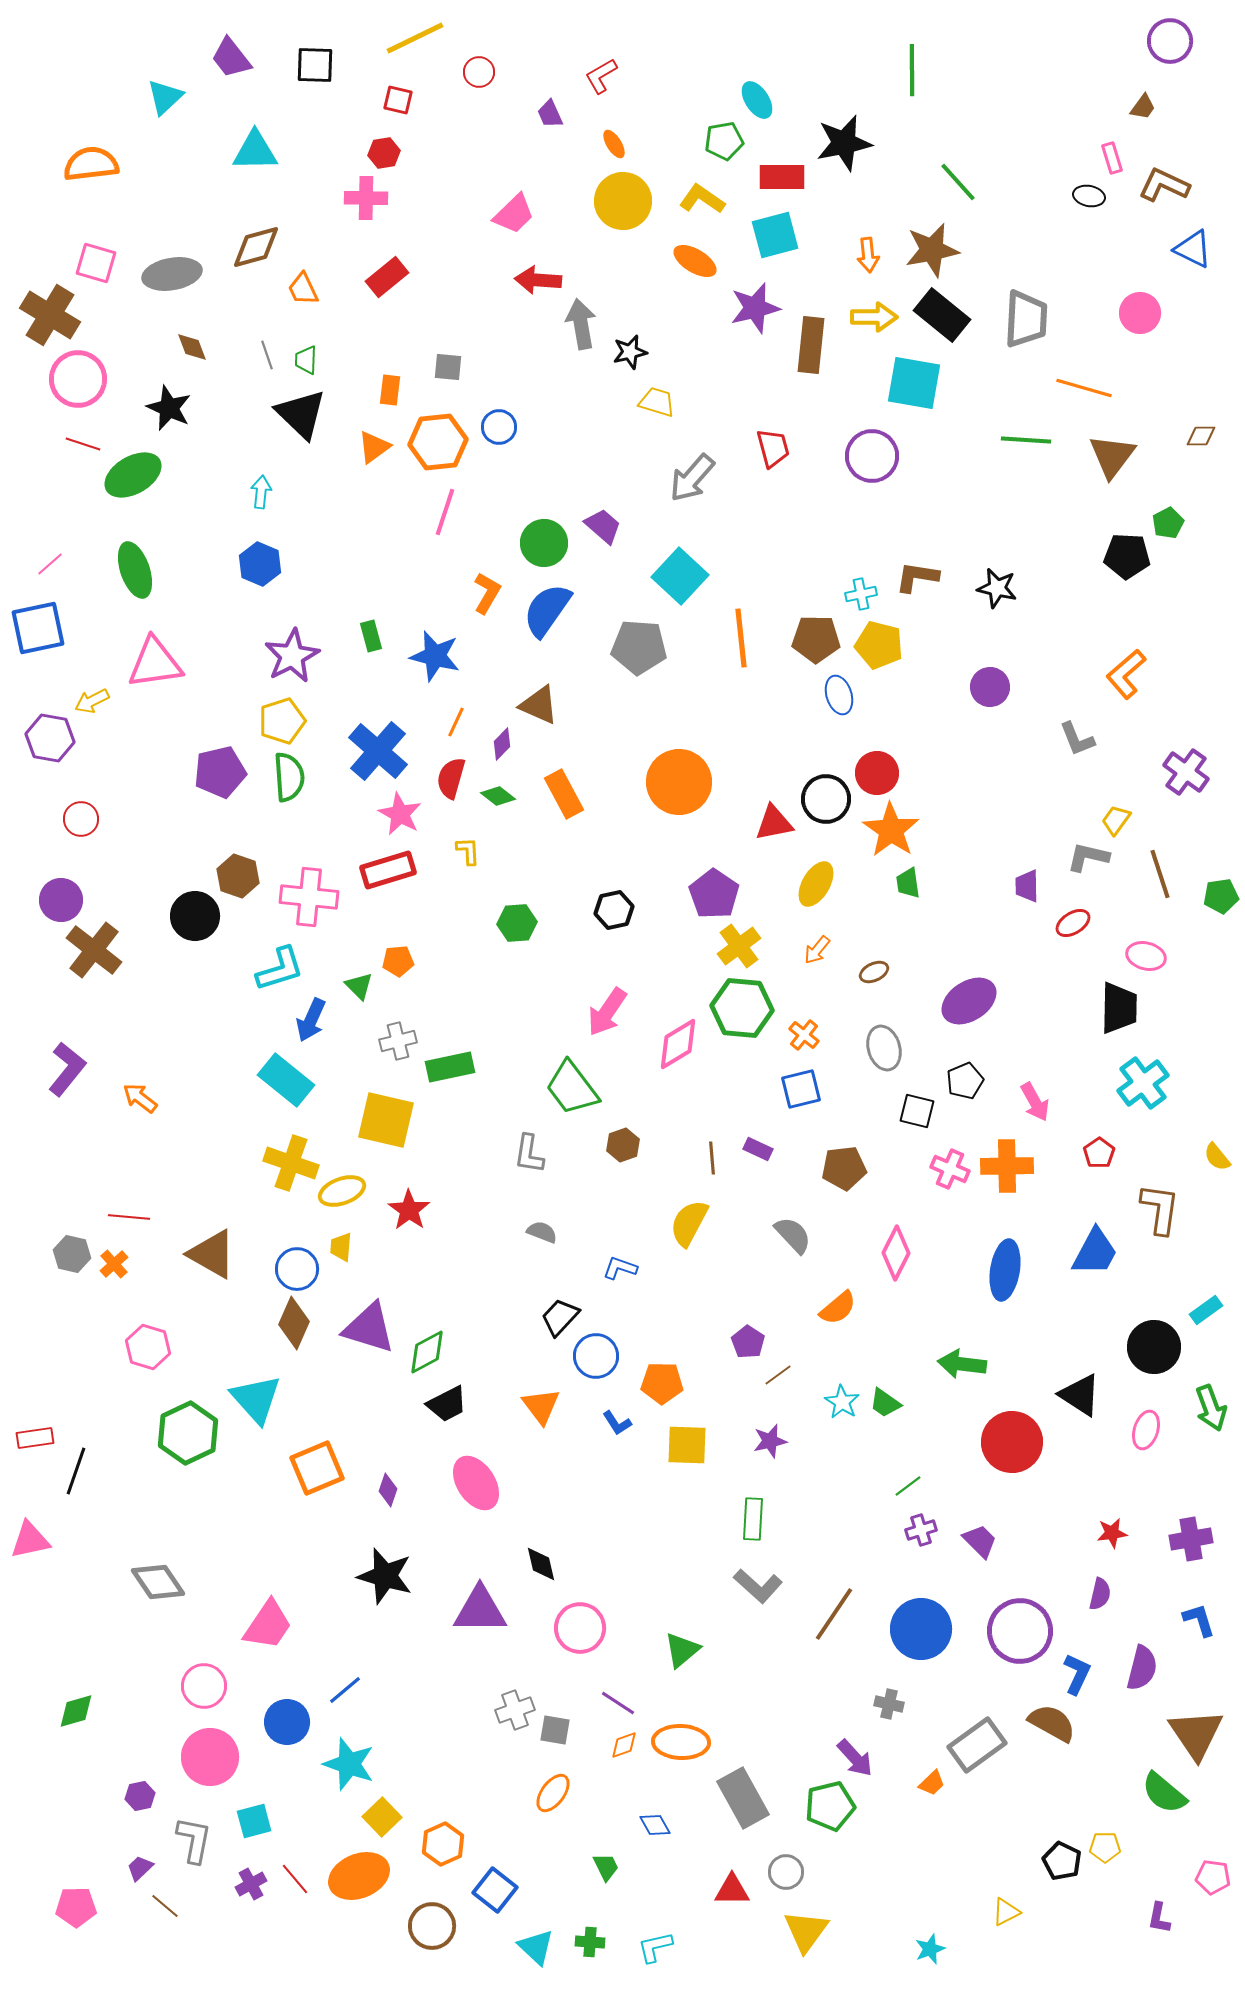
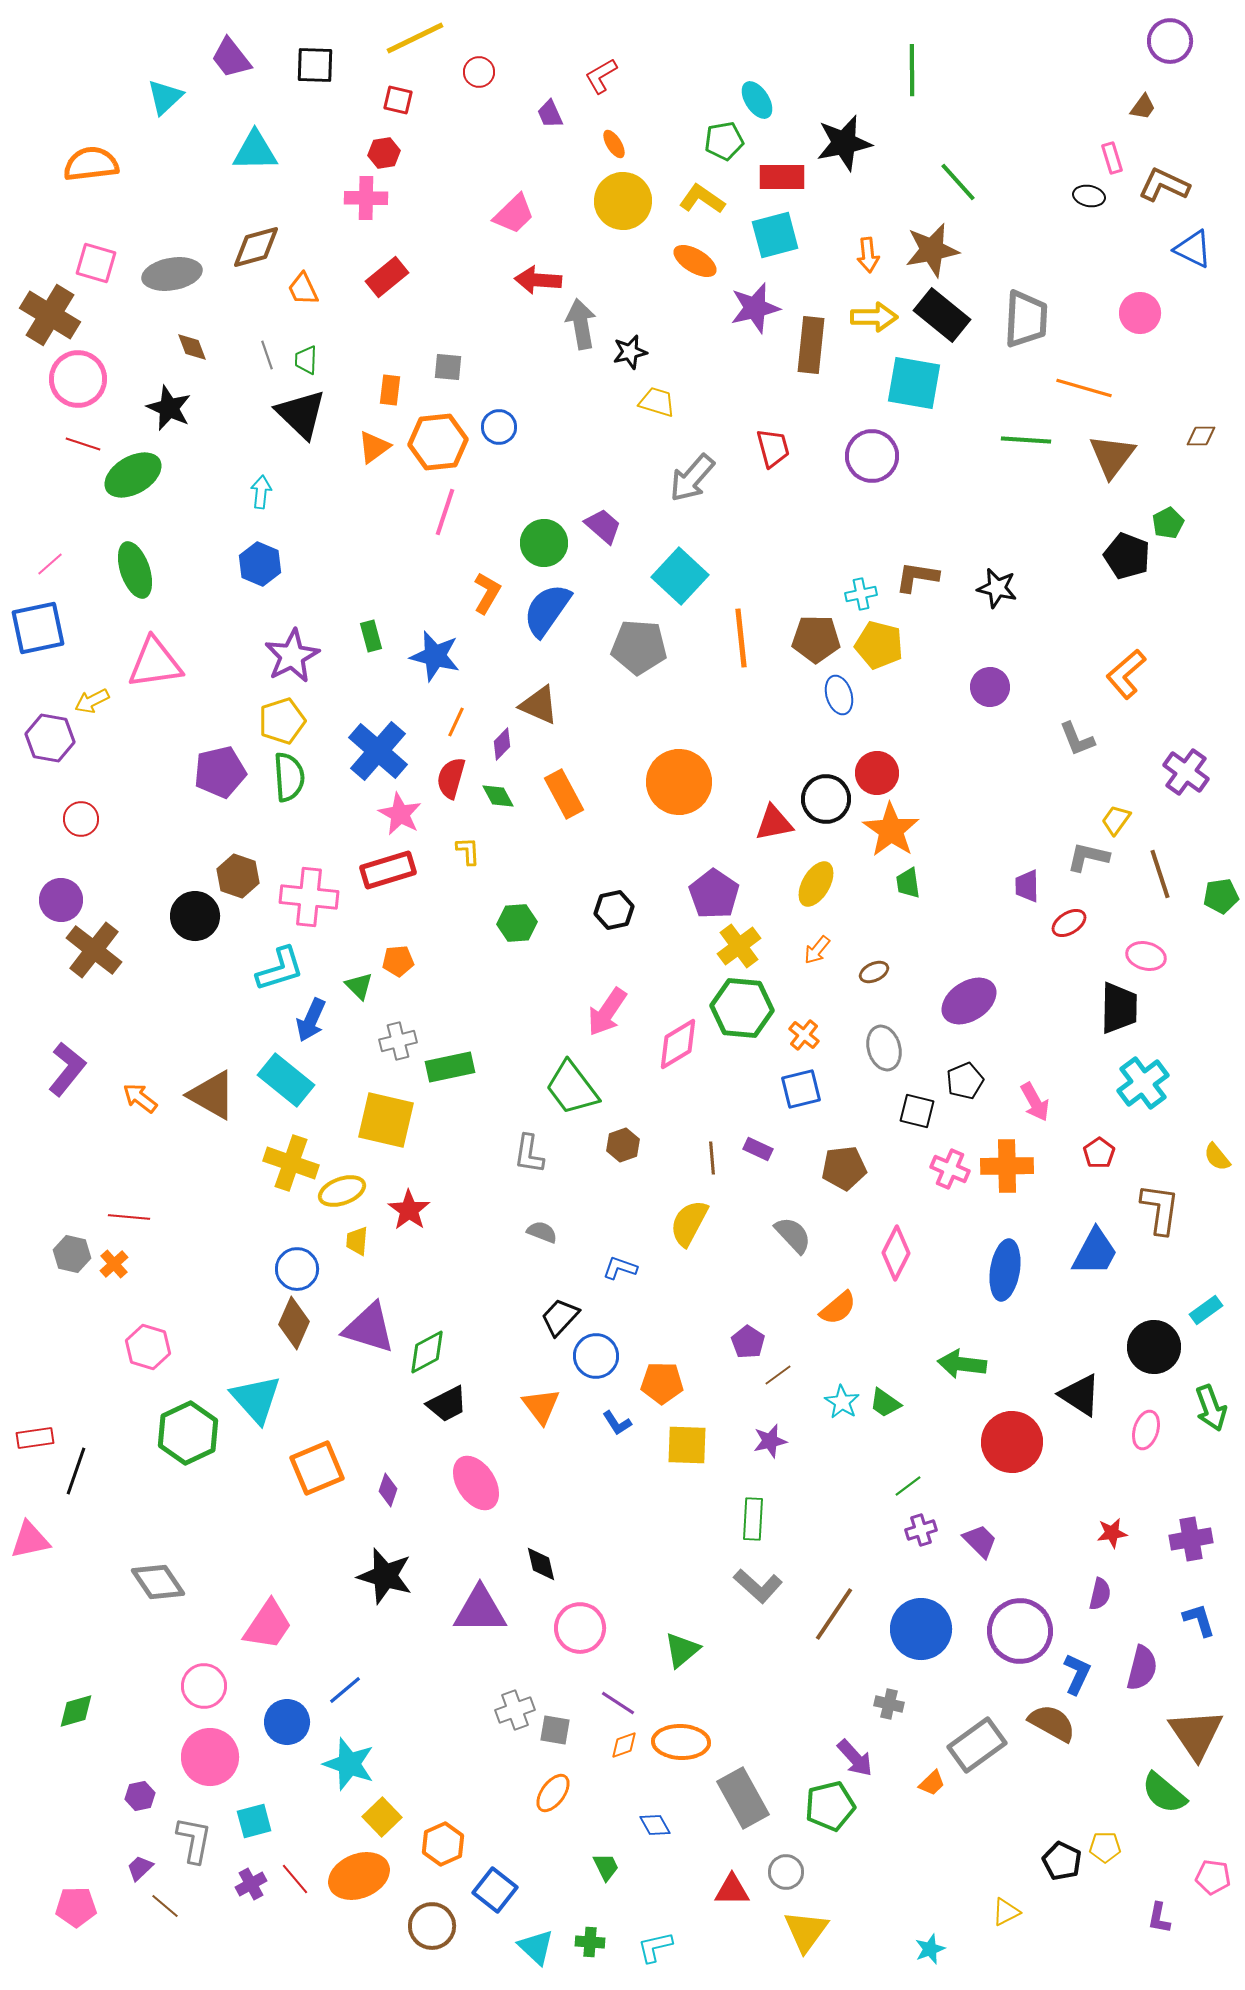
black pentagon at (1127, 556): rotated 18 degrees clockwise
green diamond at (498, 796): rotated 24 degrees clockwise
red ellipse at (1073, 923): moved 4 px left
yellow trapezoid at (341, 1247): moved 16 px right, 6 px up
brown triangle at (212, 1254): moved 159 px up
